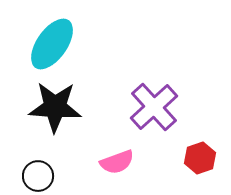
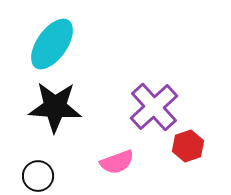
red hexagon: moved 12 px left, 12 px up
